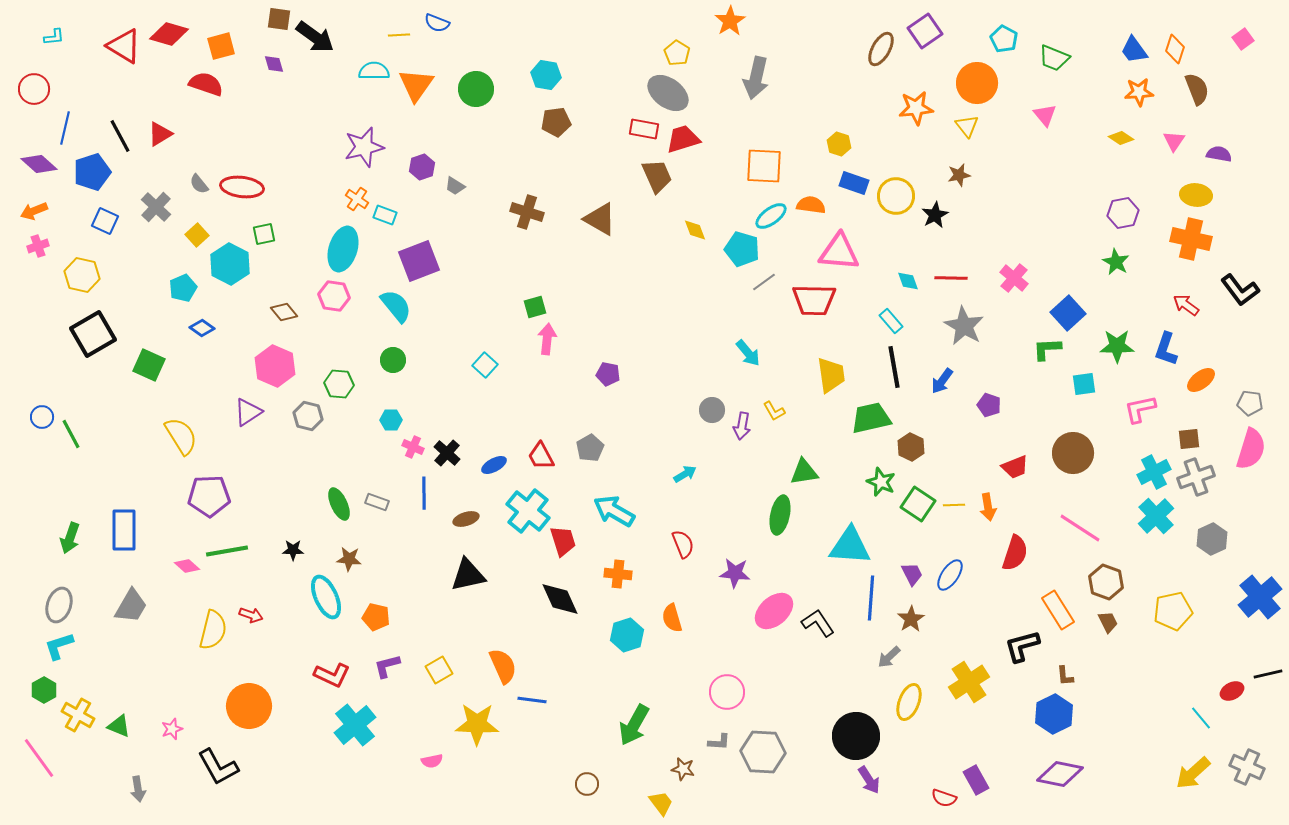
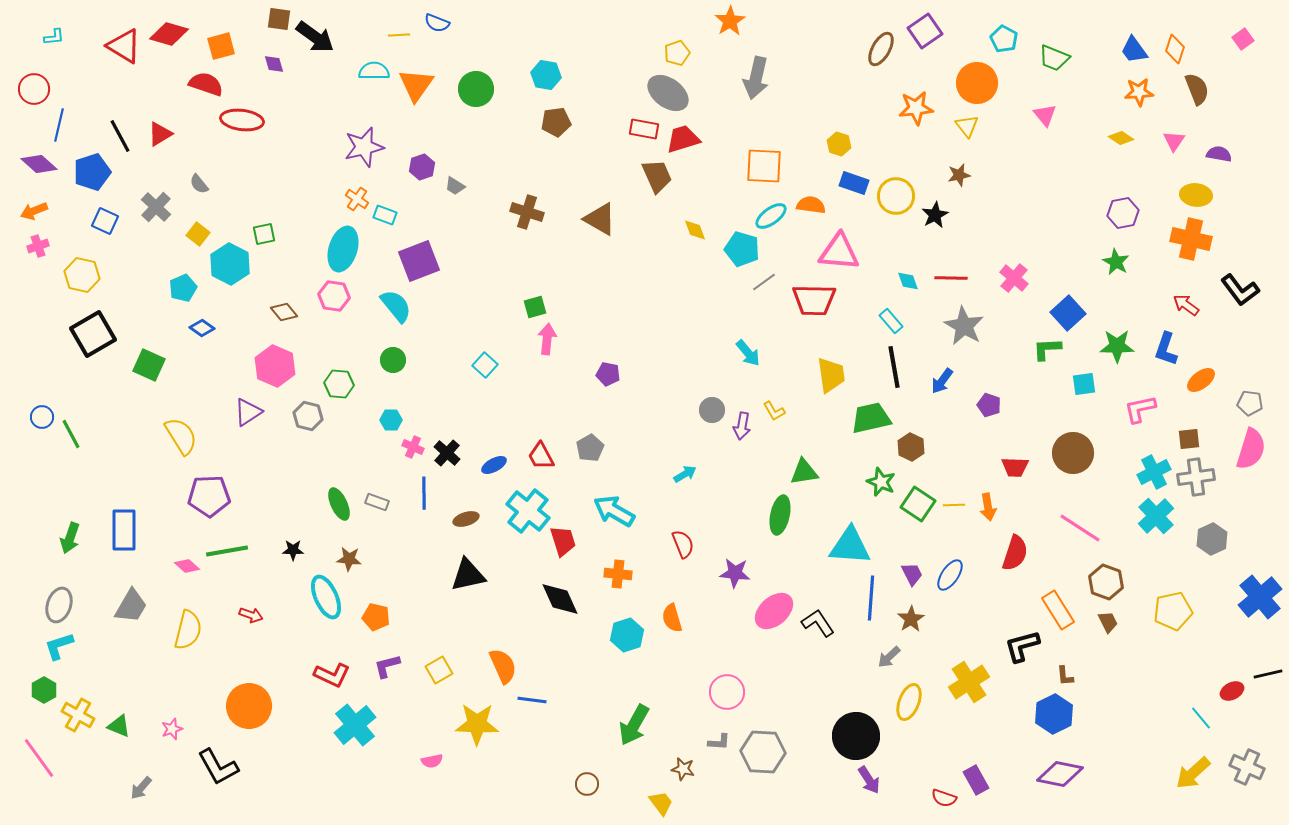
yellow pentagon at (677, 53): rotated 20 degrees clockwise
blue line at (65, 128): moved 6 px left, 3 px up
red ellipse at (242, 187): moved 67 px up
yellow square at (197, 235): moved 1 px right, 1 px up; rotated 10 degrees counterclockwise
red trapezoid at (1015, 467): rotated 24 degrees clockwise
gray cross at (1196, 477): rotated 12 degrees clockwise
yellow semicircle at (213, 630): moved 25 px left
gray arrow at (138, 789): moved 3 px right, 1 px up; rotated 50 degrees clockwise
